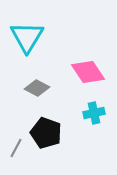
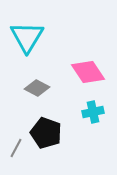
cyan cross: moved 1 px left, 1 px up
